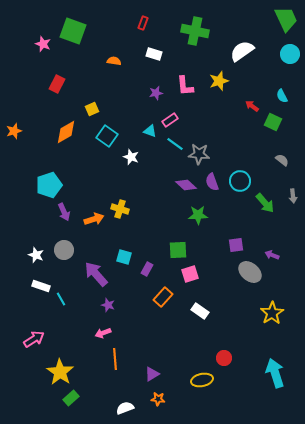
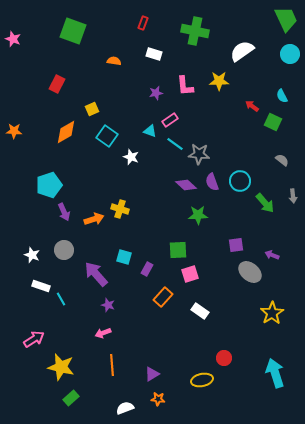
pink star at (43, 44): moved 30 px left, 5 px up
yellow star at (219, 81): rotated 18 degrees clockwise
orange star at (14, 131): rotated 21 degrees clockwise
white star at (36, 255): moved 4 px left
orange line at (115, 359): moved 3 px left, 6 px down
yellow star at (60, 372): moved 1 px right, 5 px up; rotated 20 degrees counterclockwise
